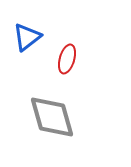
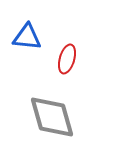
blue triangle: rotated 44 degrees clockwise
